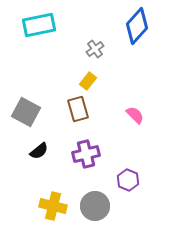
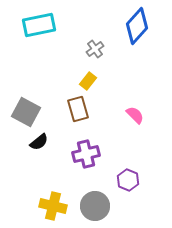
black semicircle: moved 9 px up
